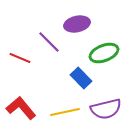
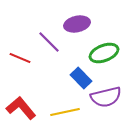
purple semicircle: moved 12 px up
